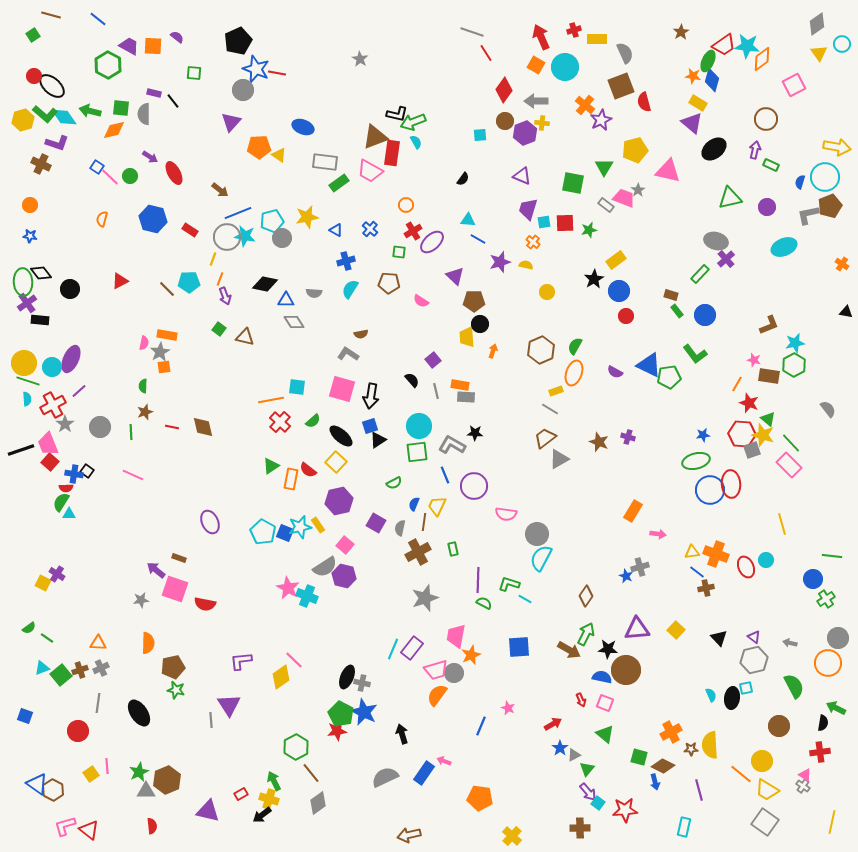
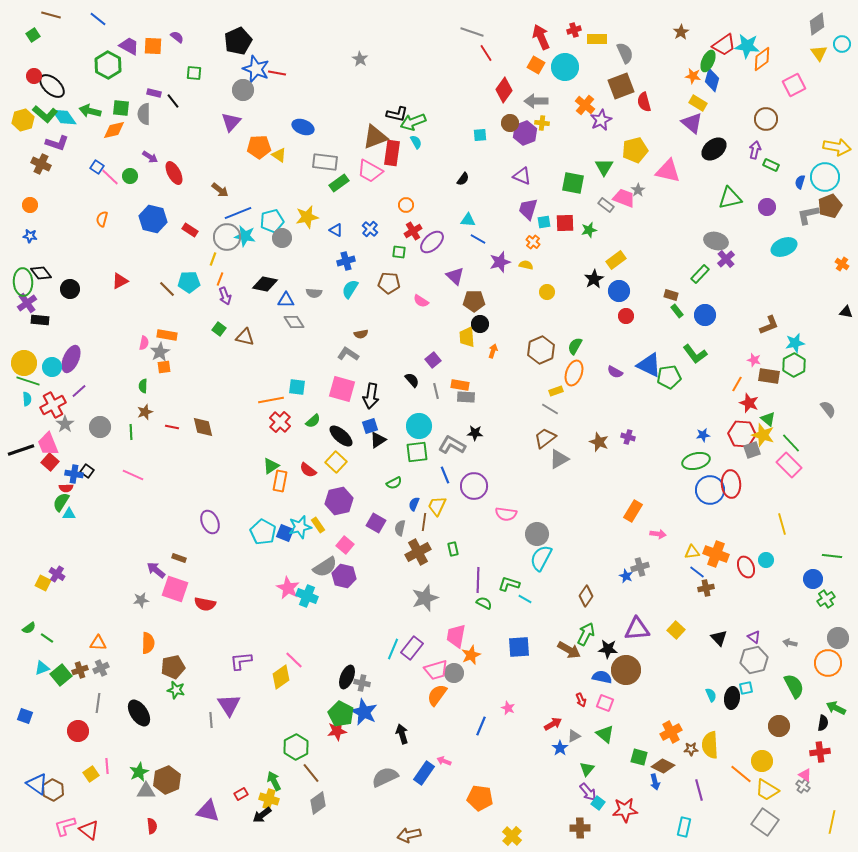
brown circle at (505, 121): moved 5 px right, 2 px down
orange rectangle at (291, 479): moved 11 px left, 2 px down
gray triangle at (574, 755): moved 19 px up
